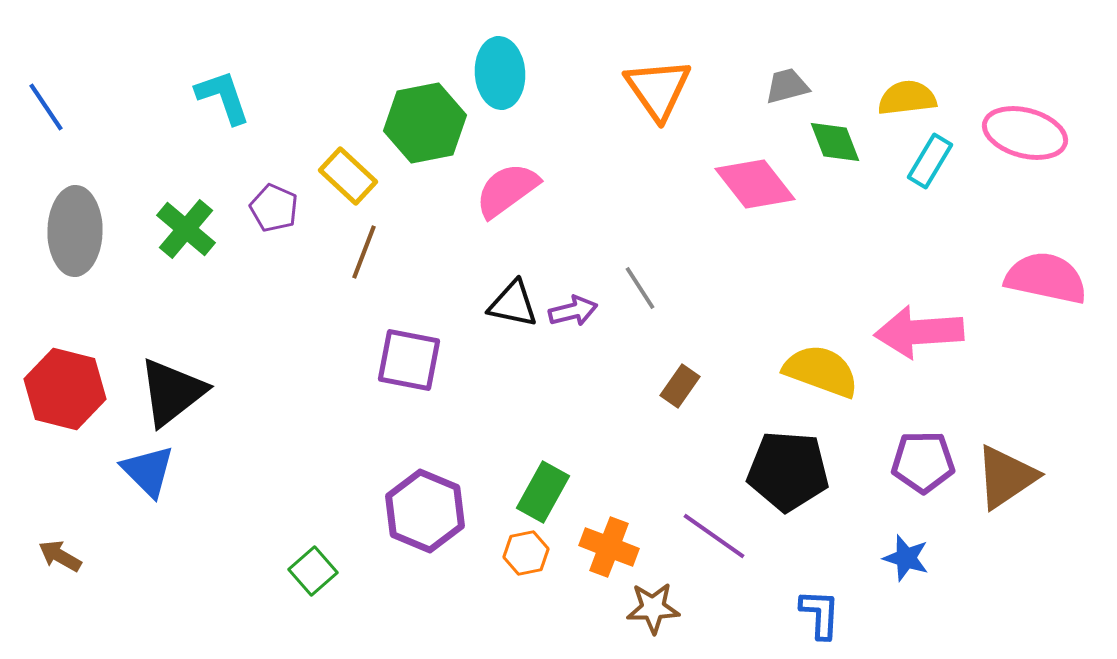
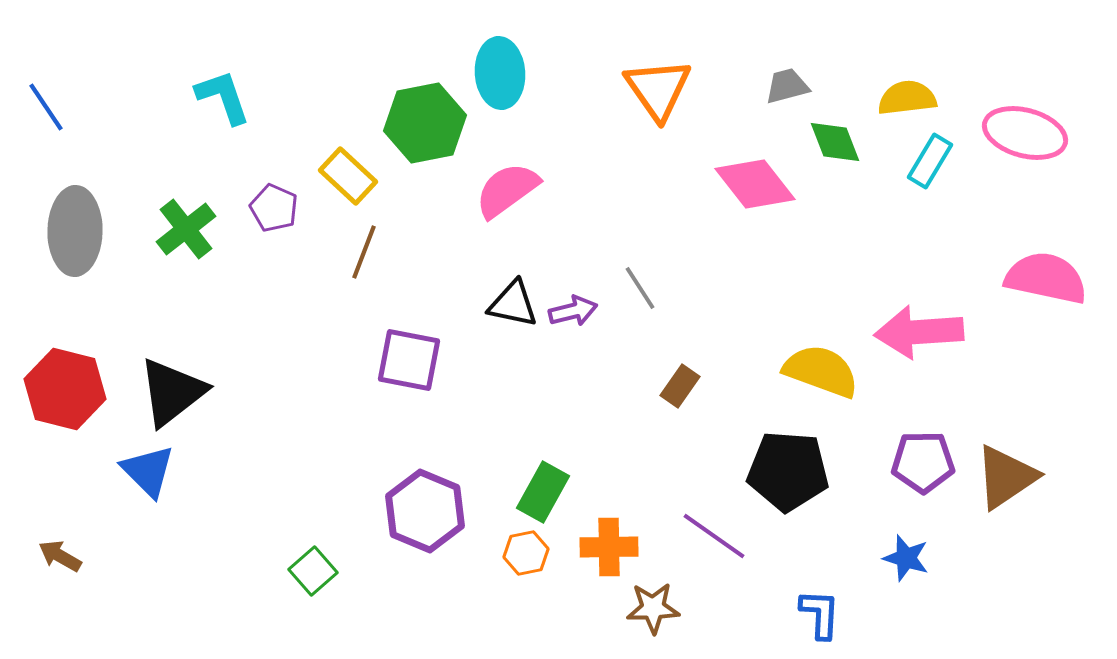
green cross at (186, 229): rotated 12 degrees clockwise
orange cross at (609, 547): rotated 22 degrees counterclockwise
